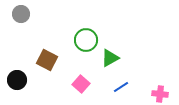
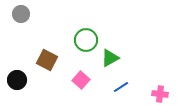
pink square: moved 4 px up
